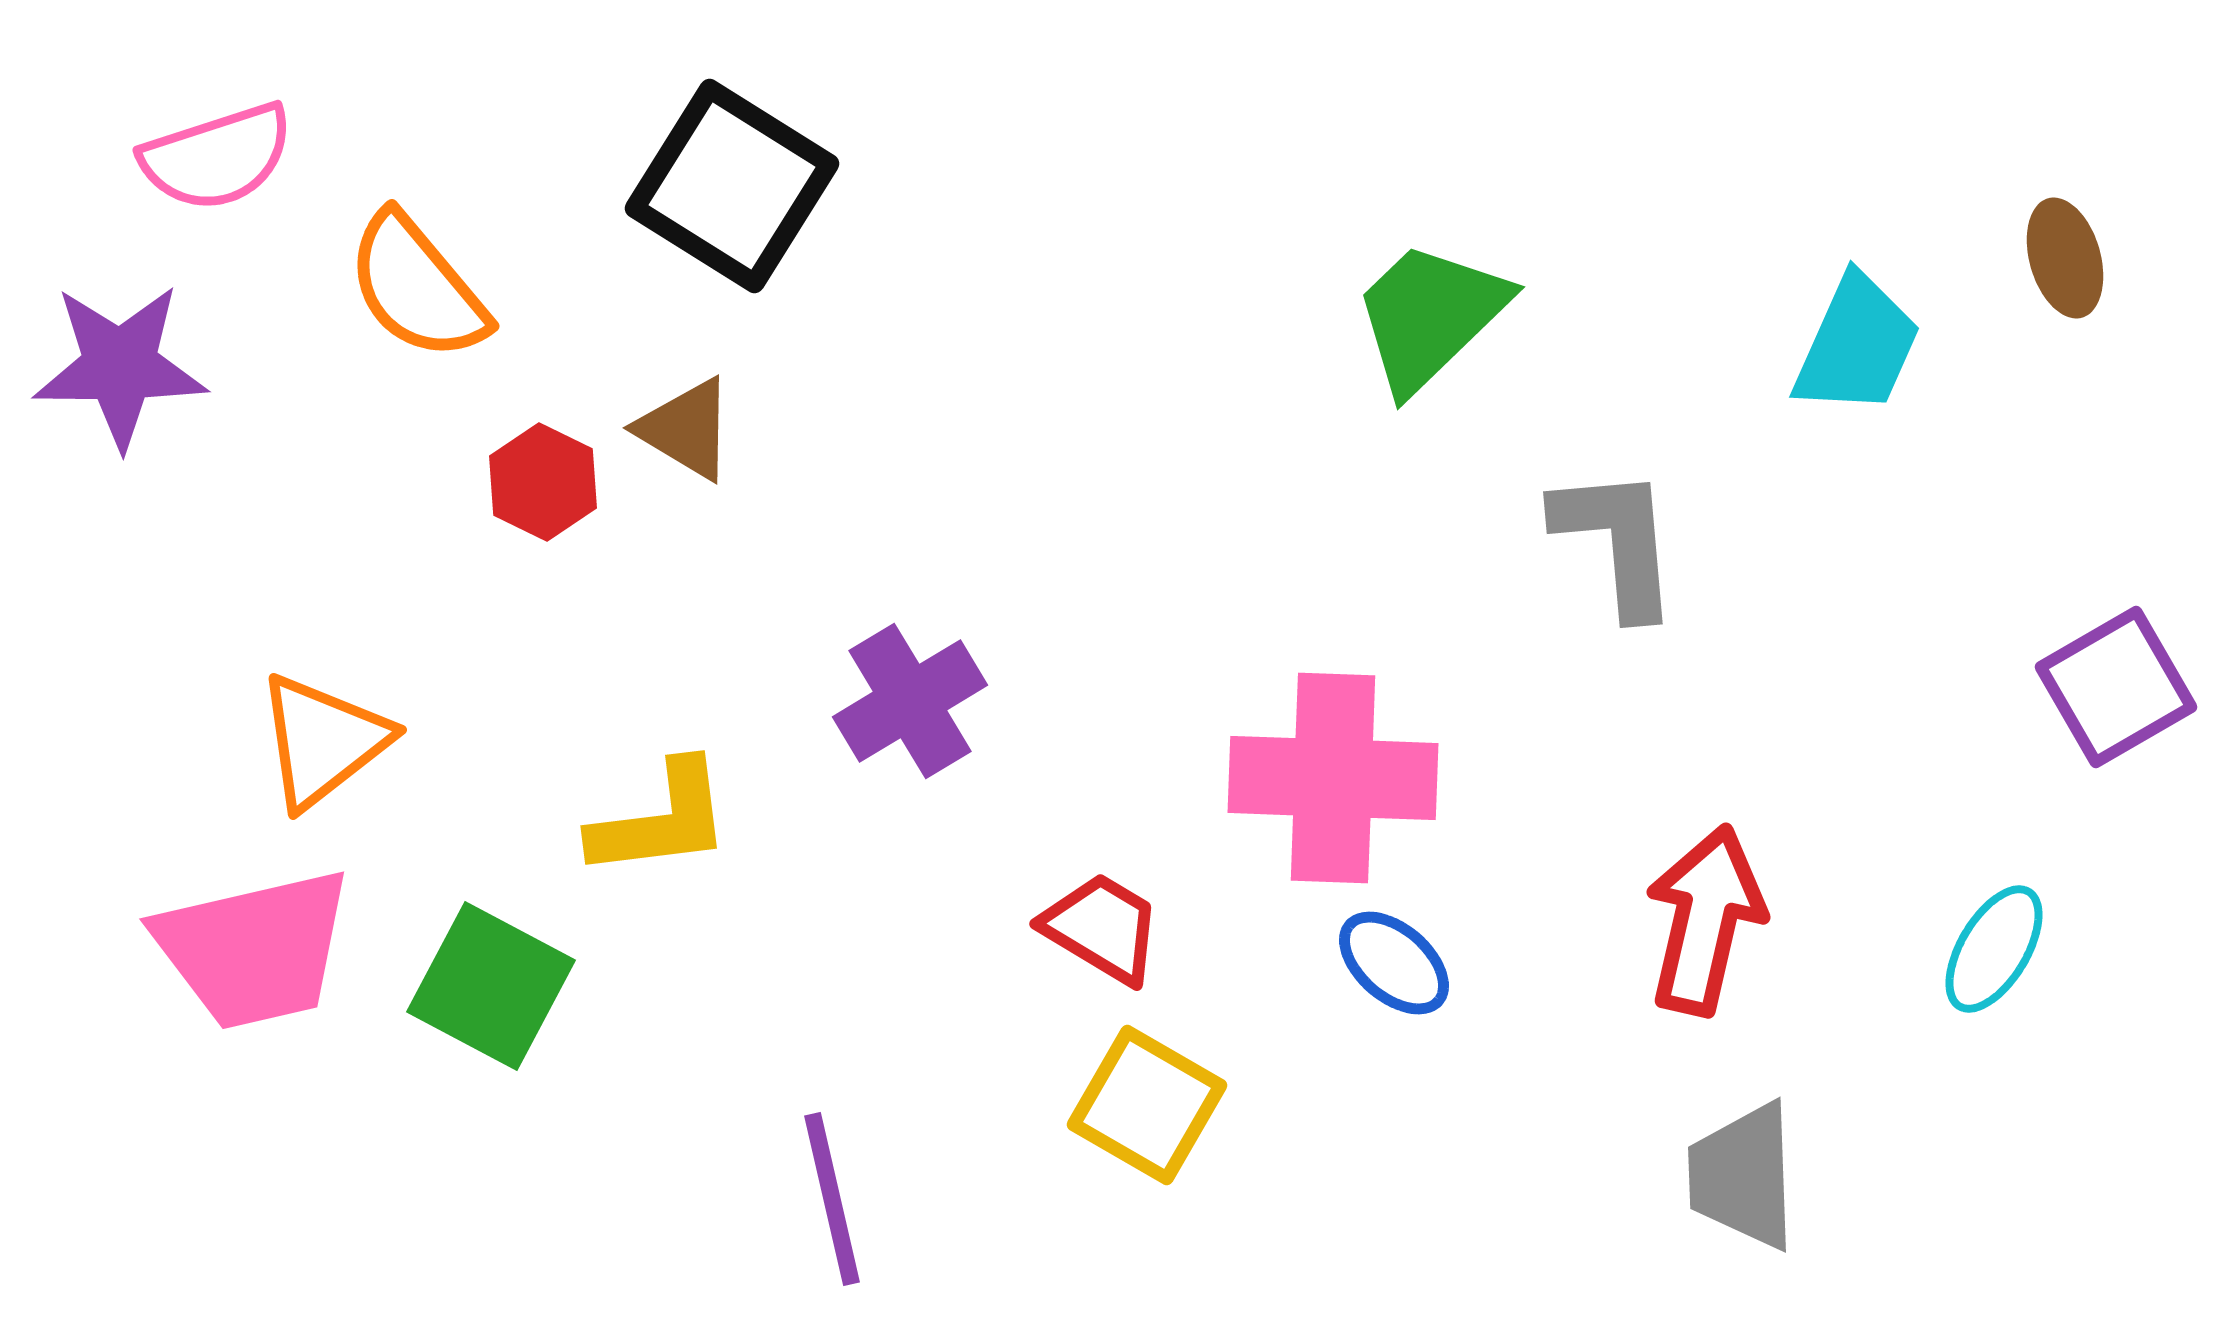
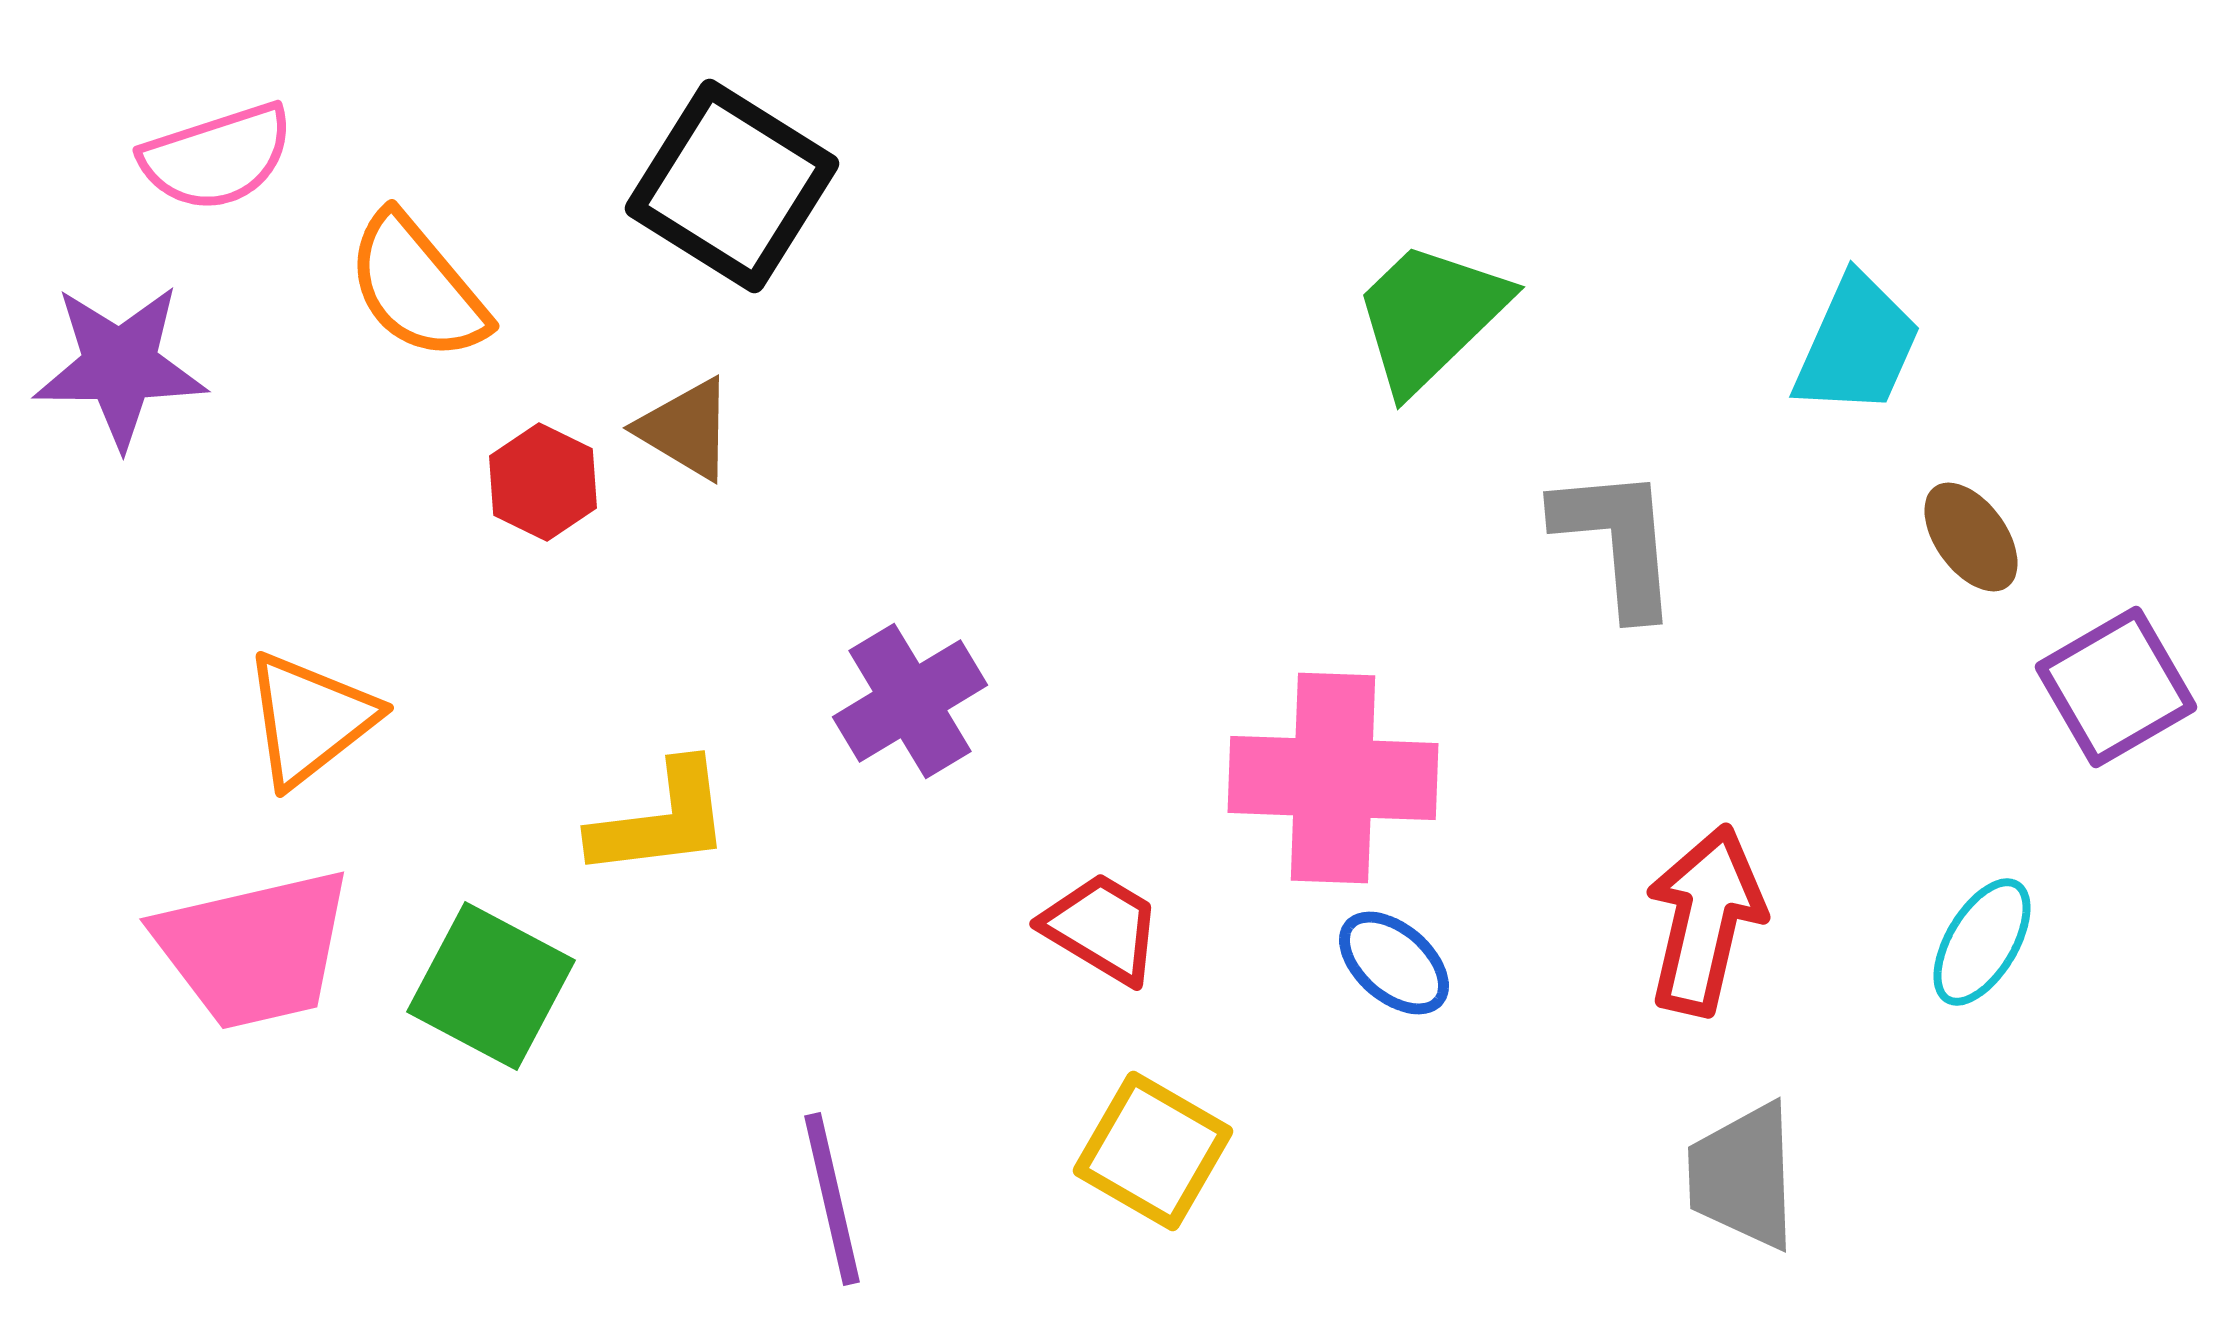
brown ellipse: moved 94 px left, 279 px down; rotated 20 degrees counterclockwise
orange triangle: moved 13 px left, 22 px up
cyan ellipse: moved 12 px left, 7 px up
yellow square: moved 6 px right, 46 px down
